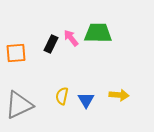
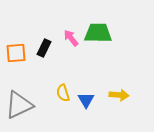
black rectangle: moved 7 px left, 4 px down
yellow semicircle: moved 1 px right, 3 px up; rotated 30 degrees counterclockwise
